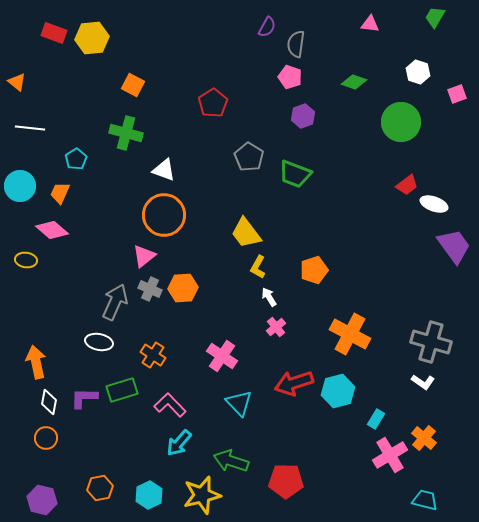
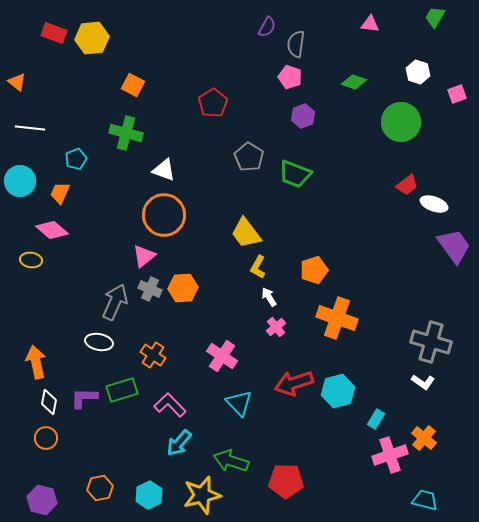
cyan pentagon at (76, 159): rotated 10 degrees clockwise
cyan circle at (20, 186): moved 5 px up
yellow ellipse at (26, 260): moved 5 px right
orange cross at (350, 334): moved 13 px left, 16 px up; rotated 9 degrees counterclockwise
pink cross at (390, 455): rotated 12 degrees clockwise
